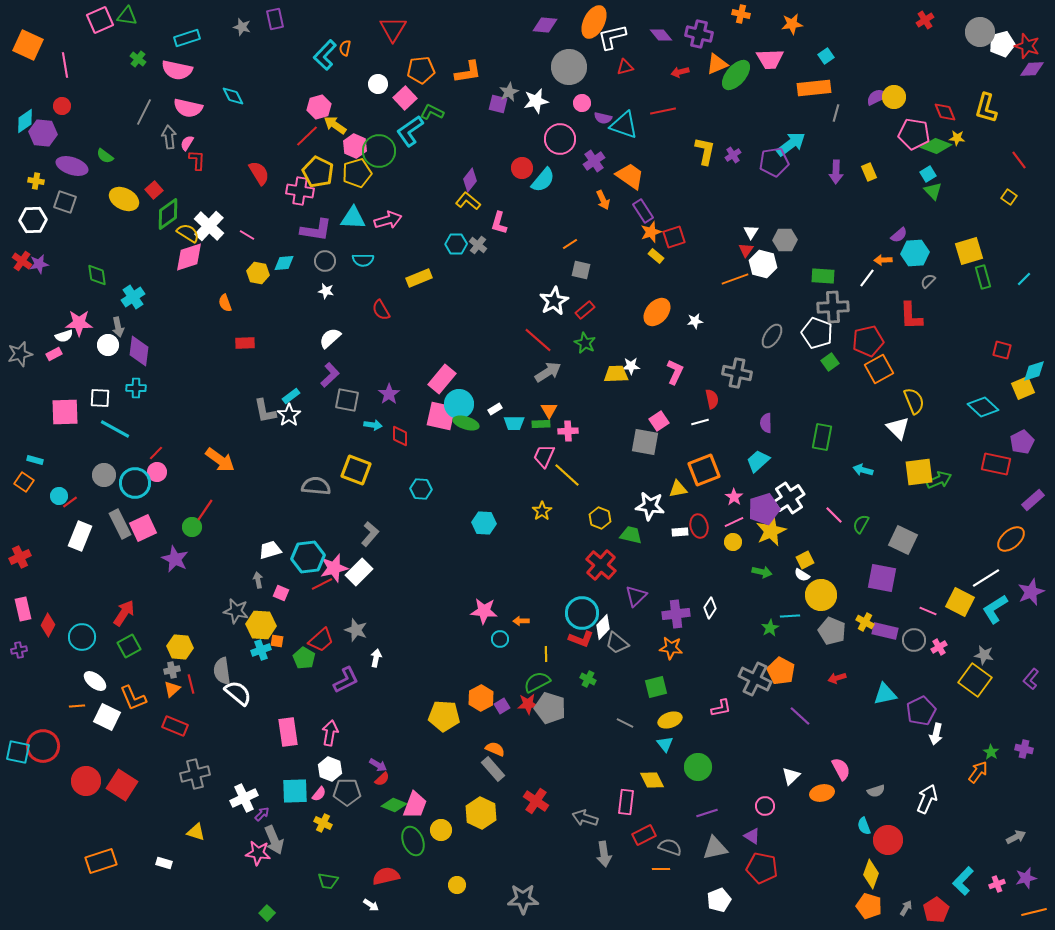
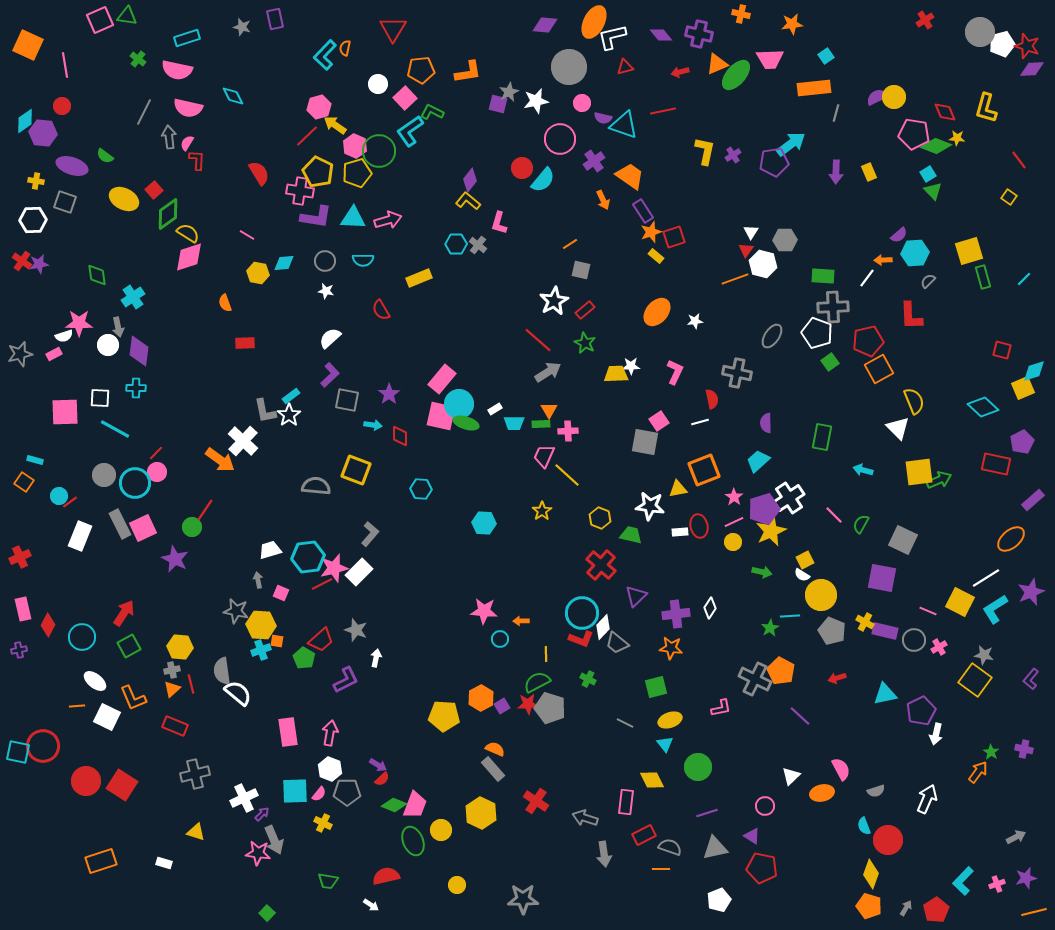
white cross at (209, 226): moved 34 px right, 215 px down
purple L-shape at (316, 230): moved 13 px up
